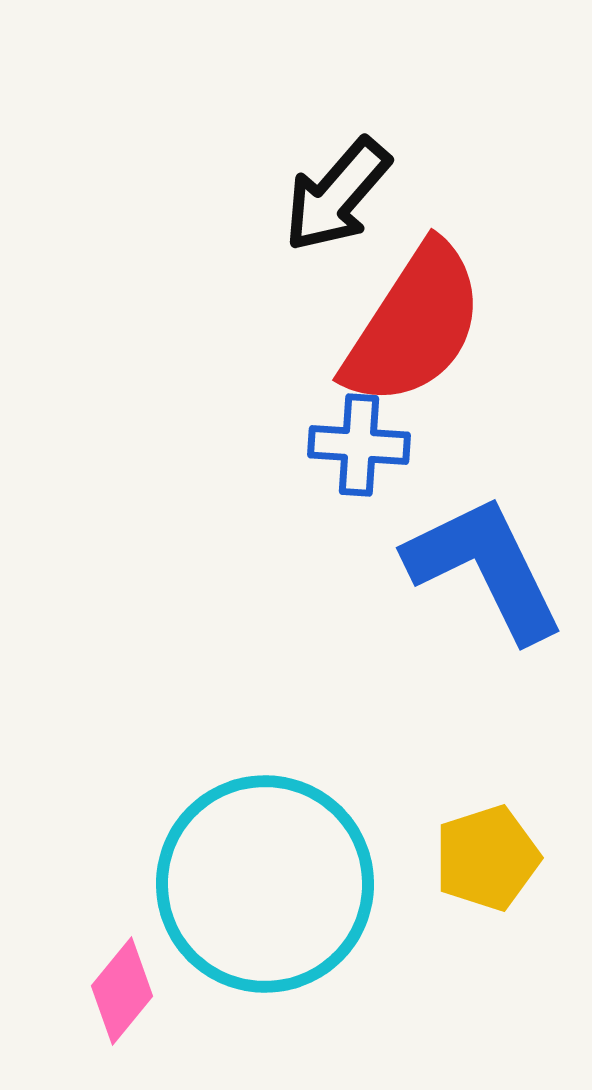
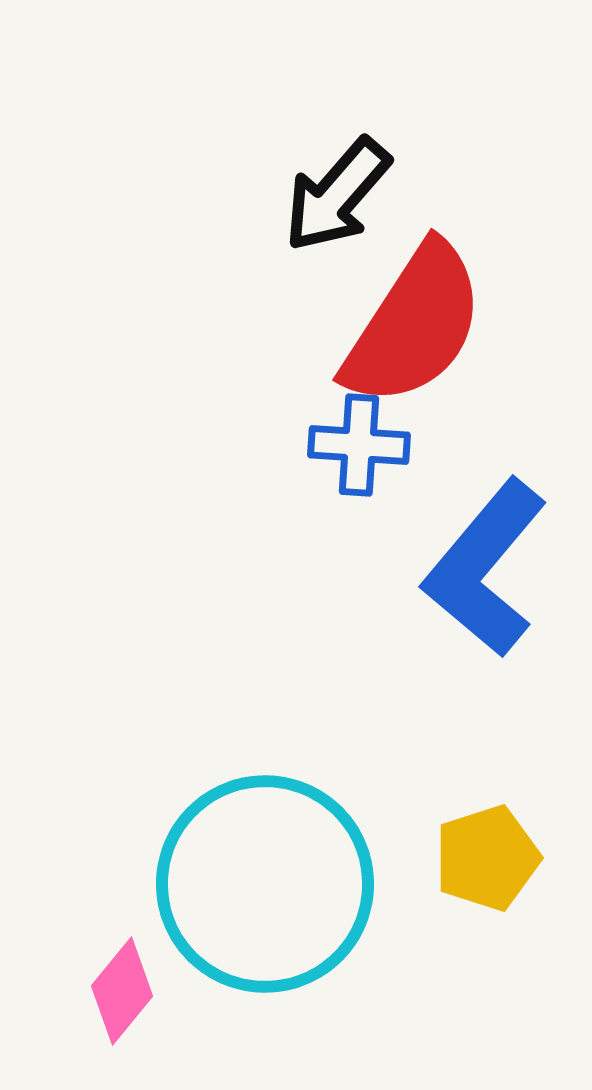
blue L-shape: rotated 114 degrees counterclockwise
